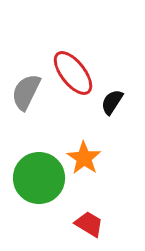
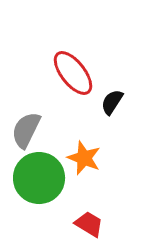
gray semicircle: moved 38 px down
orange star: rotated 12 degrees counterclockwise
